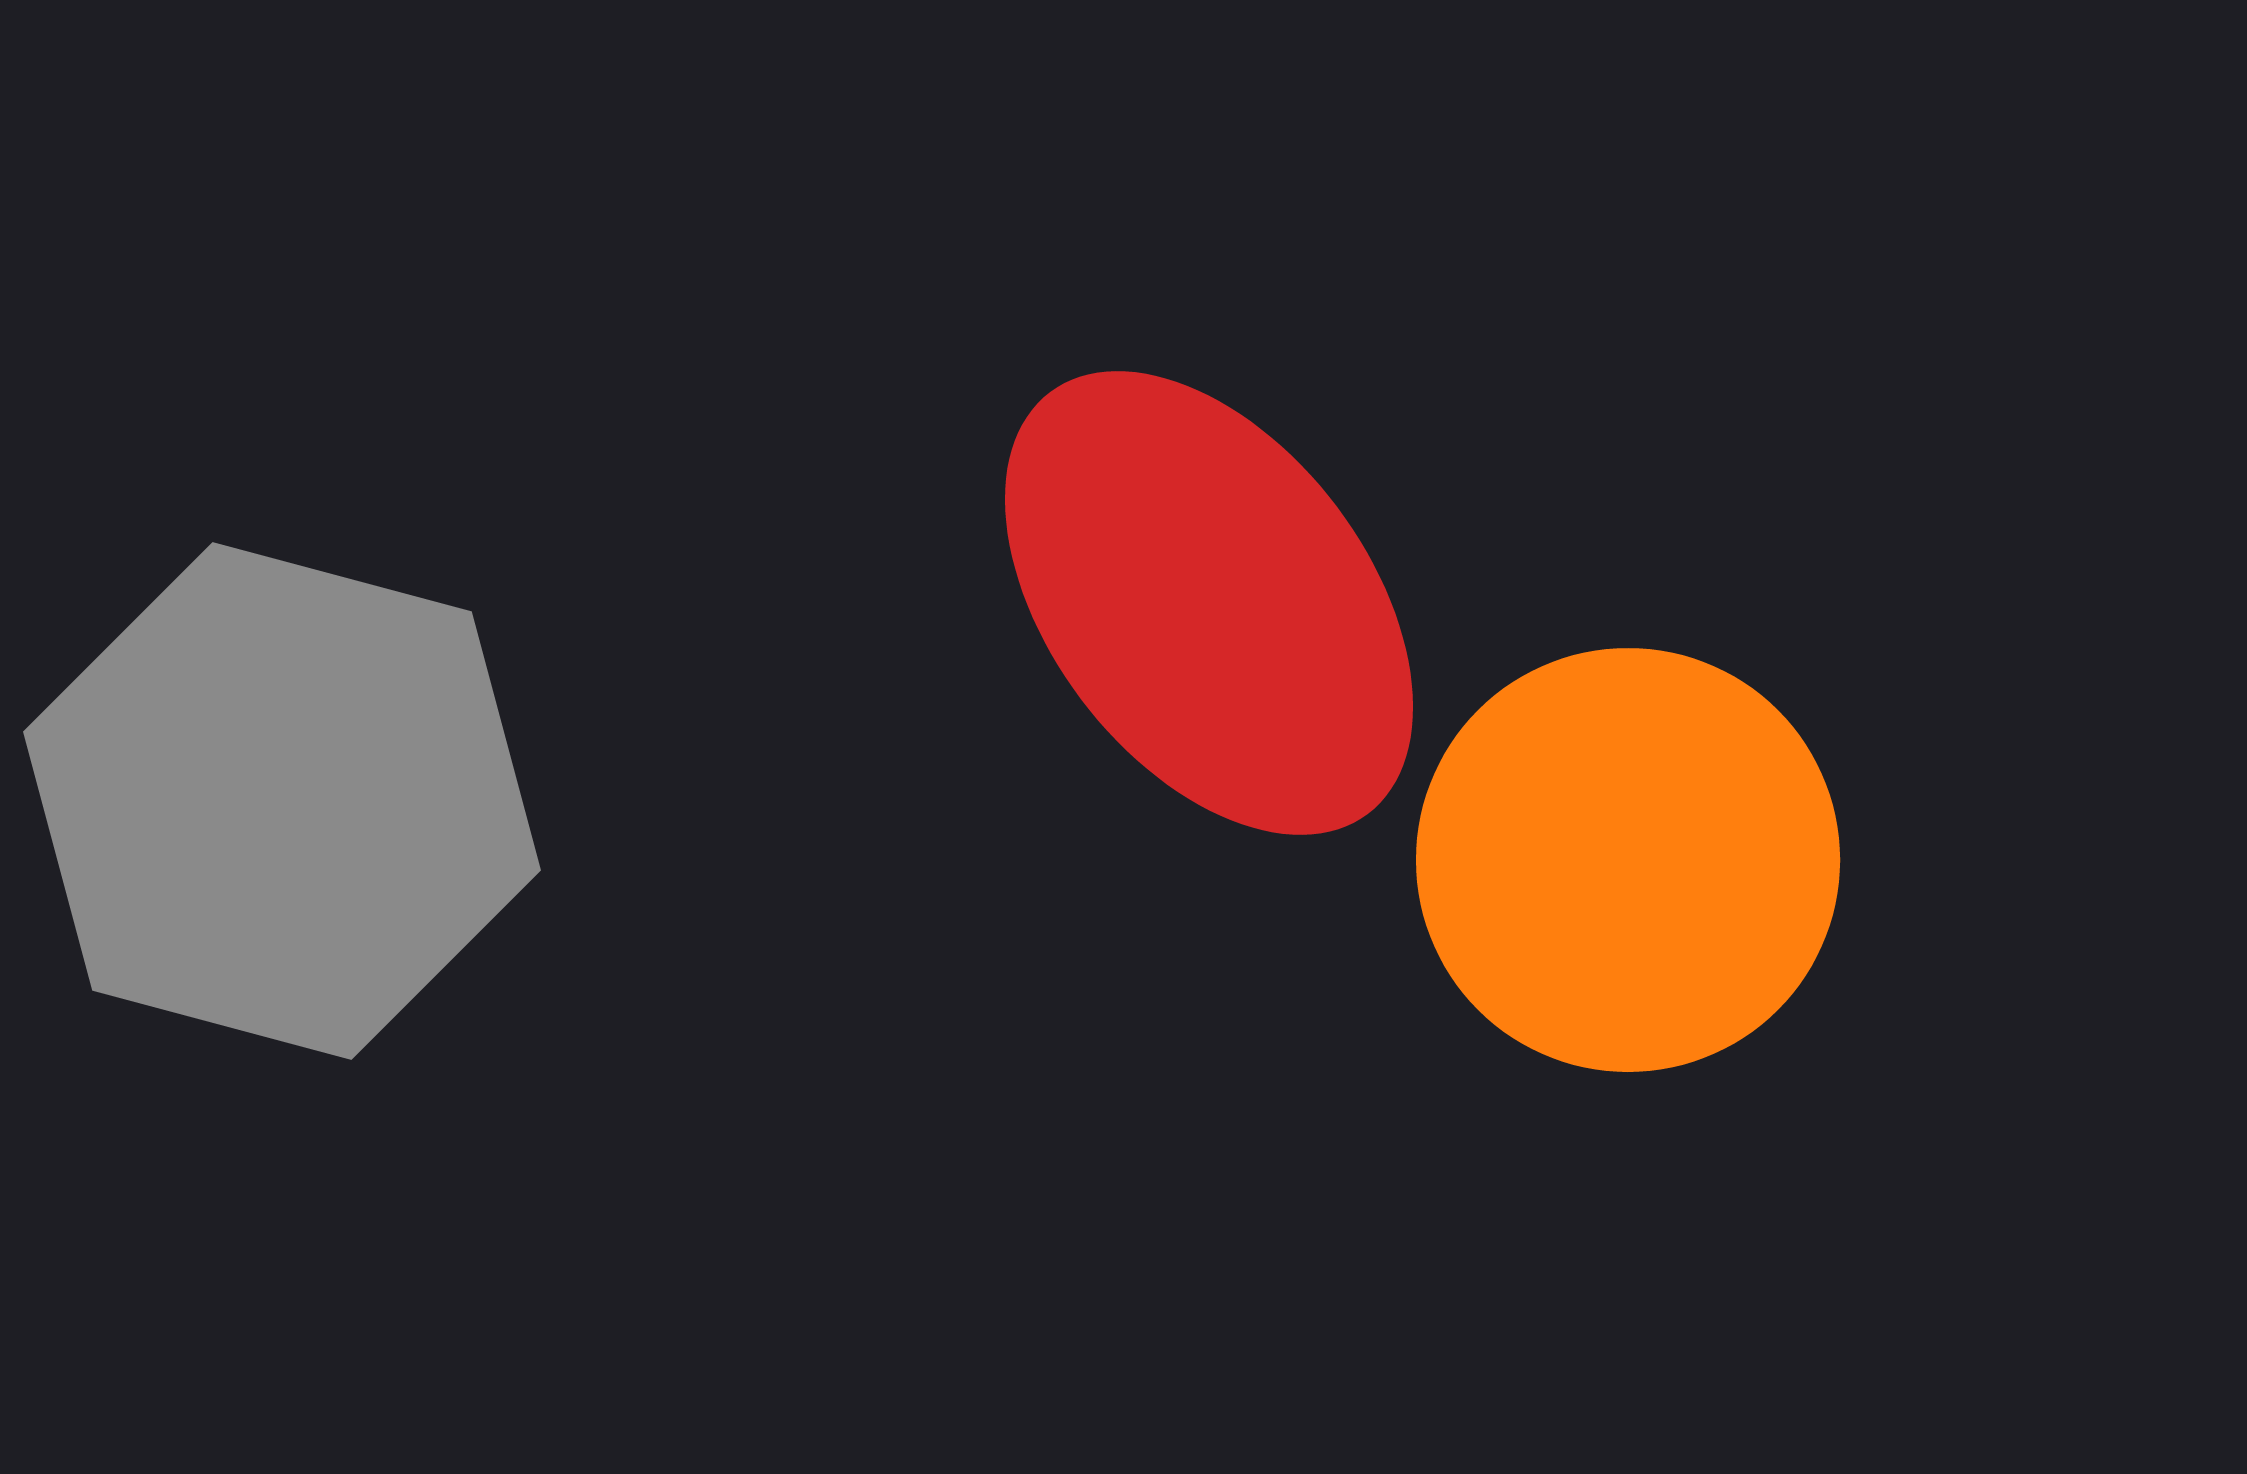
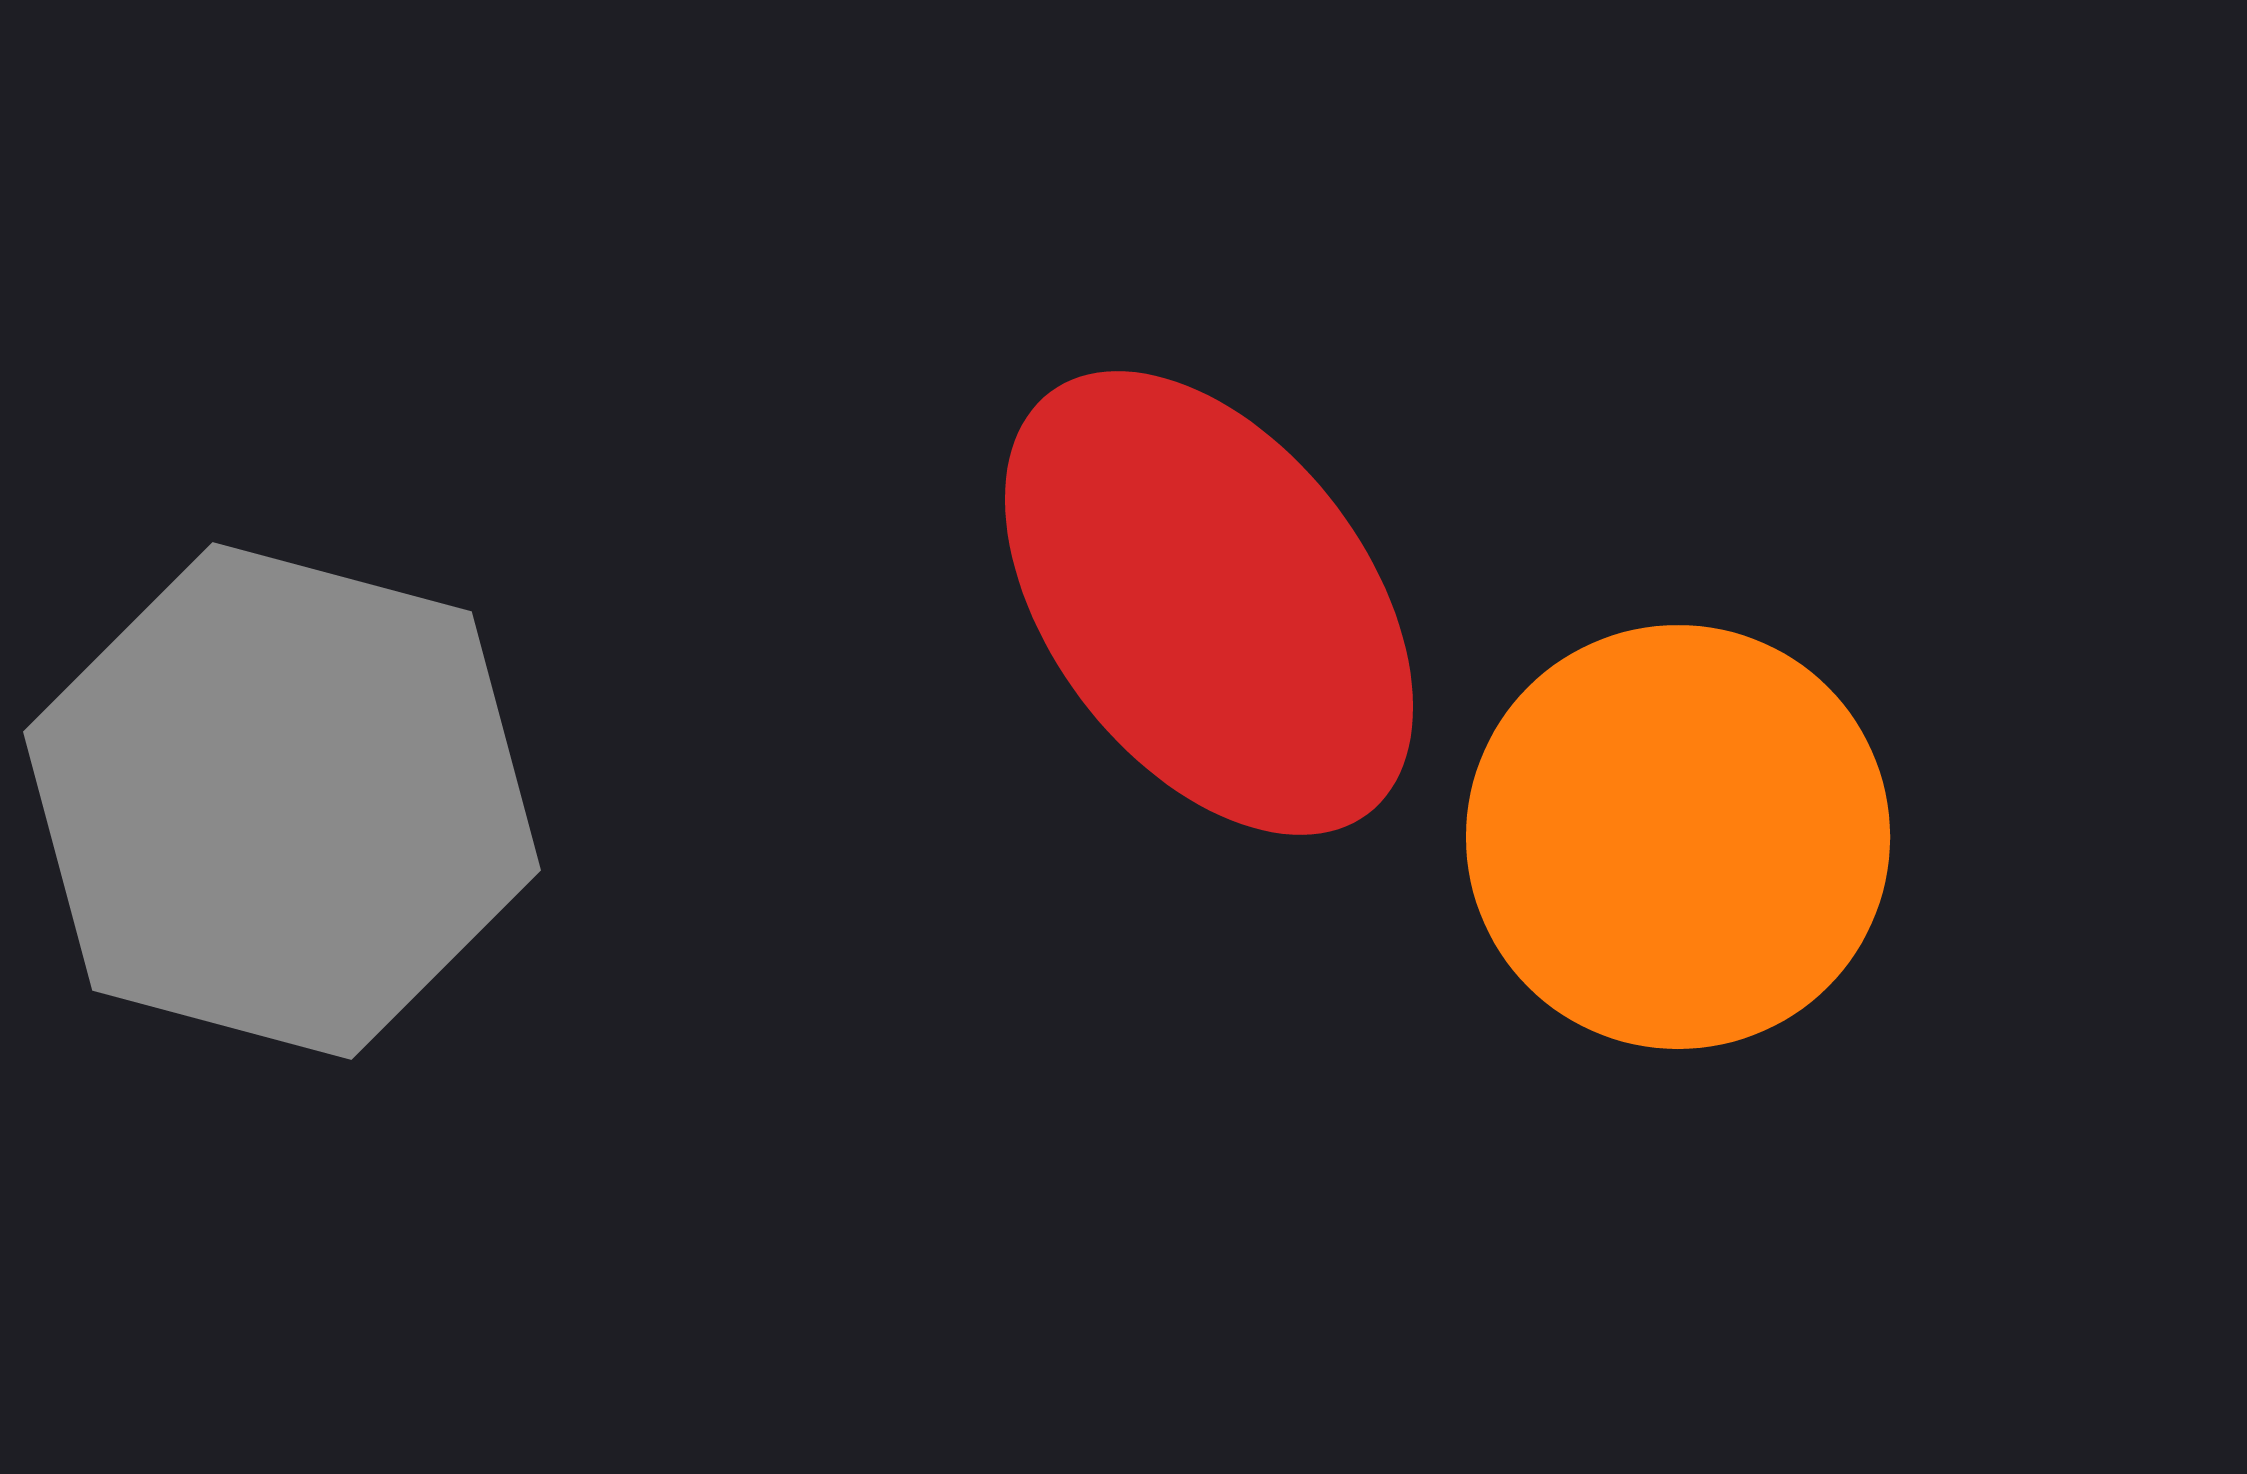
orange circle: moved 50 px right, 23 px up
